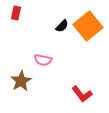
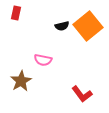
black semicircle: rotated 32 degrees clockwise
